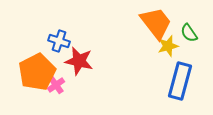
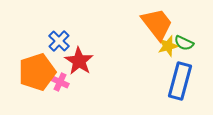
orange trapezoid: moved 1 px right, 1 px down
green semicircle: moved 5 px left, 10 px down; rotated 30 degrees counterclockwise
blue cross: rotated 25 degrees clockwise
red star: rotated 20 degrees clockwise
orange pentagon: rotated 9 degrees clockwise
pink cross: moved 4 px right, 3 px up; rotated 30 degrees counterclockwise
